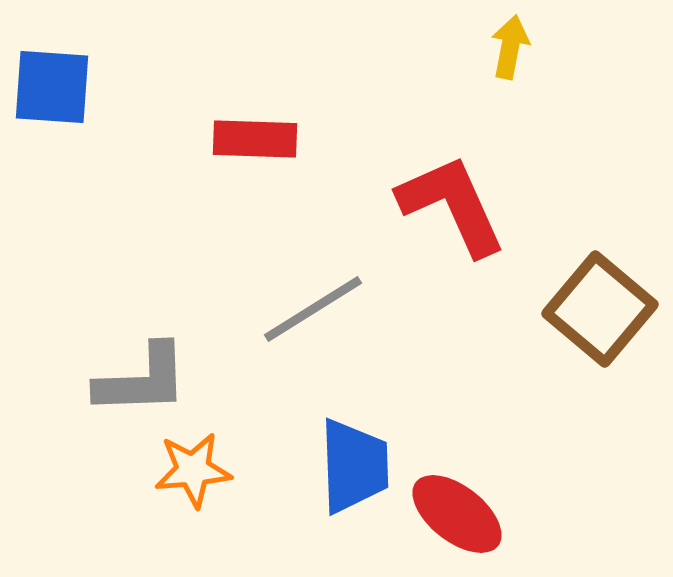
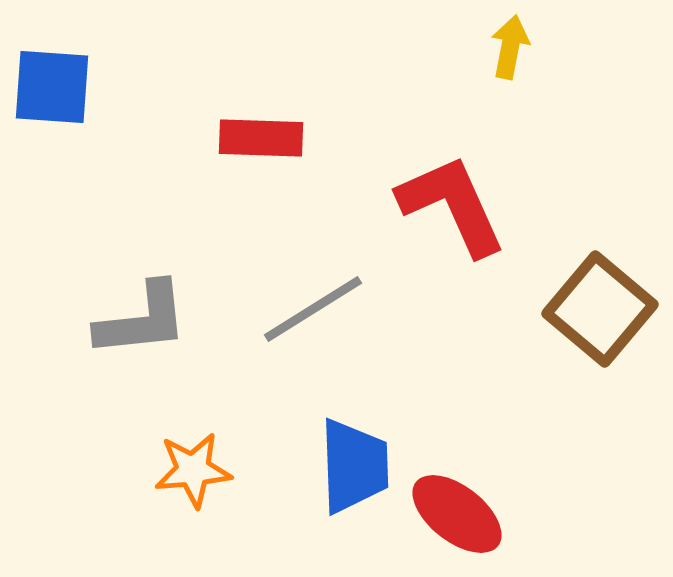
red rectangle: moved 6 px right, 1 px up
gray L-shape: moved 60 px up; rotated 4 degrees counterclockwise
